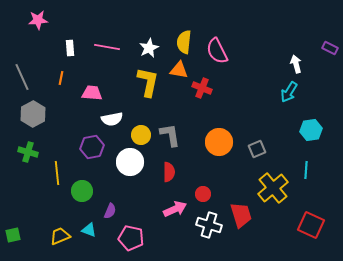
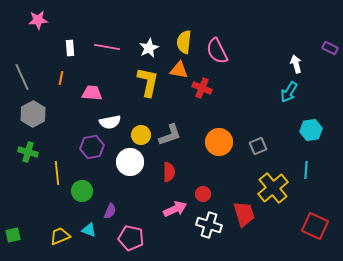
white semicircle: moved 2 px left, 3 px down
gray L-shape: rotated 80 degrees clockwise
gray square: moved 1 px right, 3 px up
red trapezoid: moved 3 px right, 1 px up
red square: moved 4 px right, 1 px down
